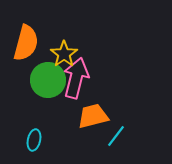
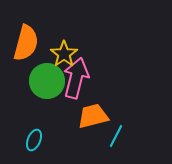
green circle: moved 1 px left, 1 px down
cyan line: rotated 10 degrees counterclockwise
cyan ellipse: rotated 10 degrees clockwise
